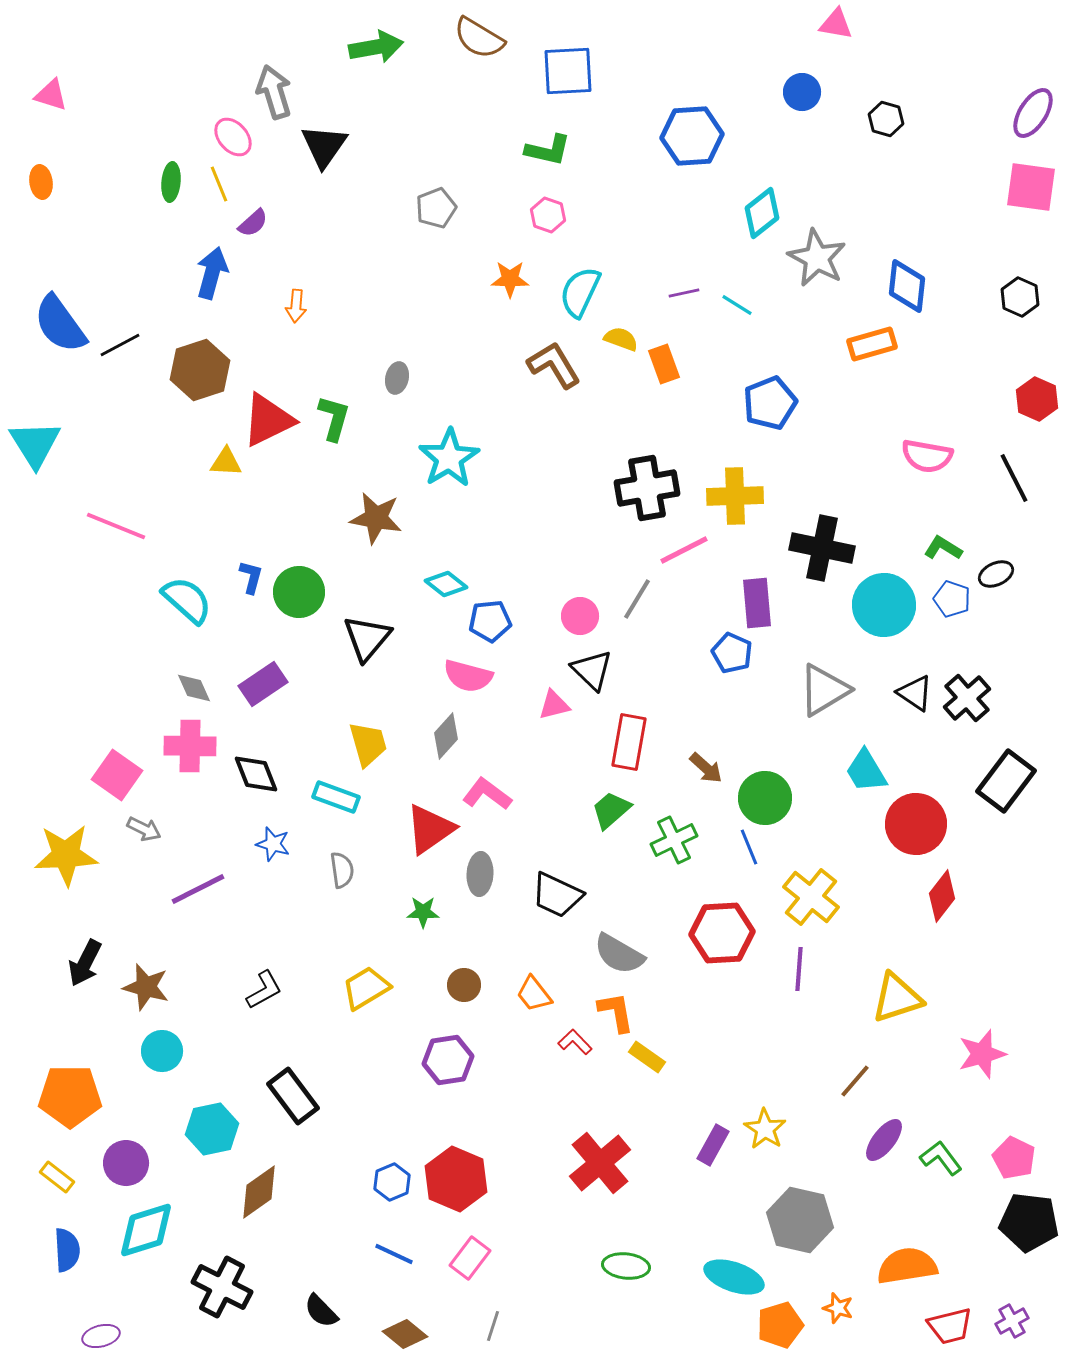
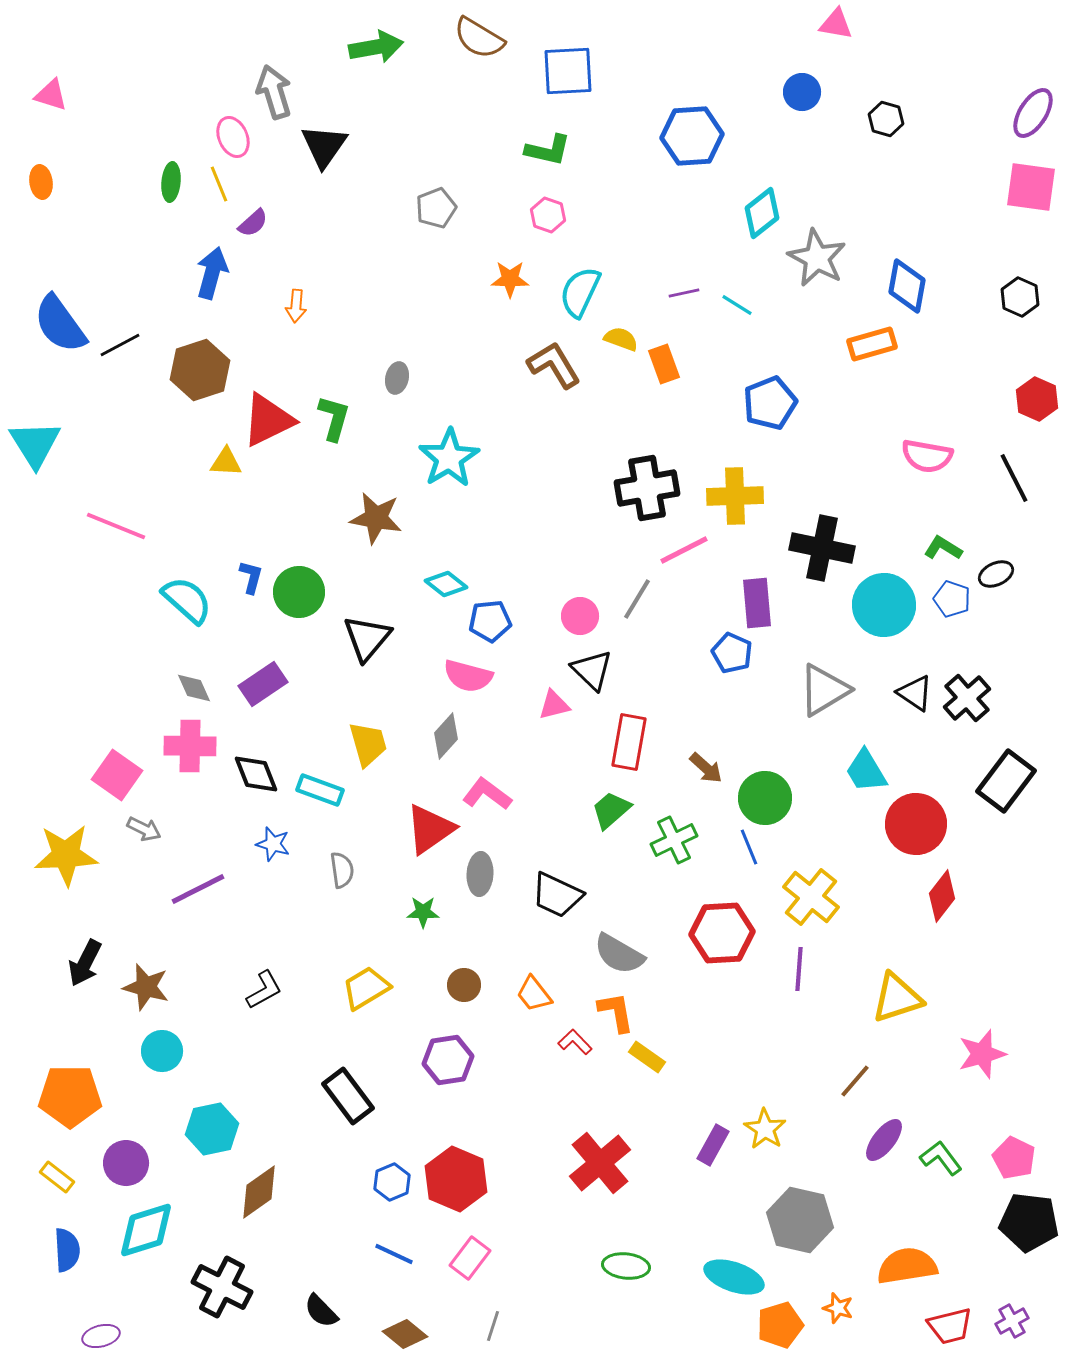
pink ellipse at (233, 137): rotated 18 degrees clockwise
blue diamond at (907, 286): rotated 4 degrees clockwise
cyan rectangle at (336, 797): moved 16 px left, 7 px up
black rectangle at (293, 1096): moved 55 px right
